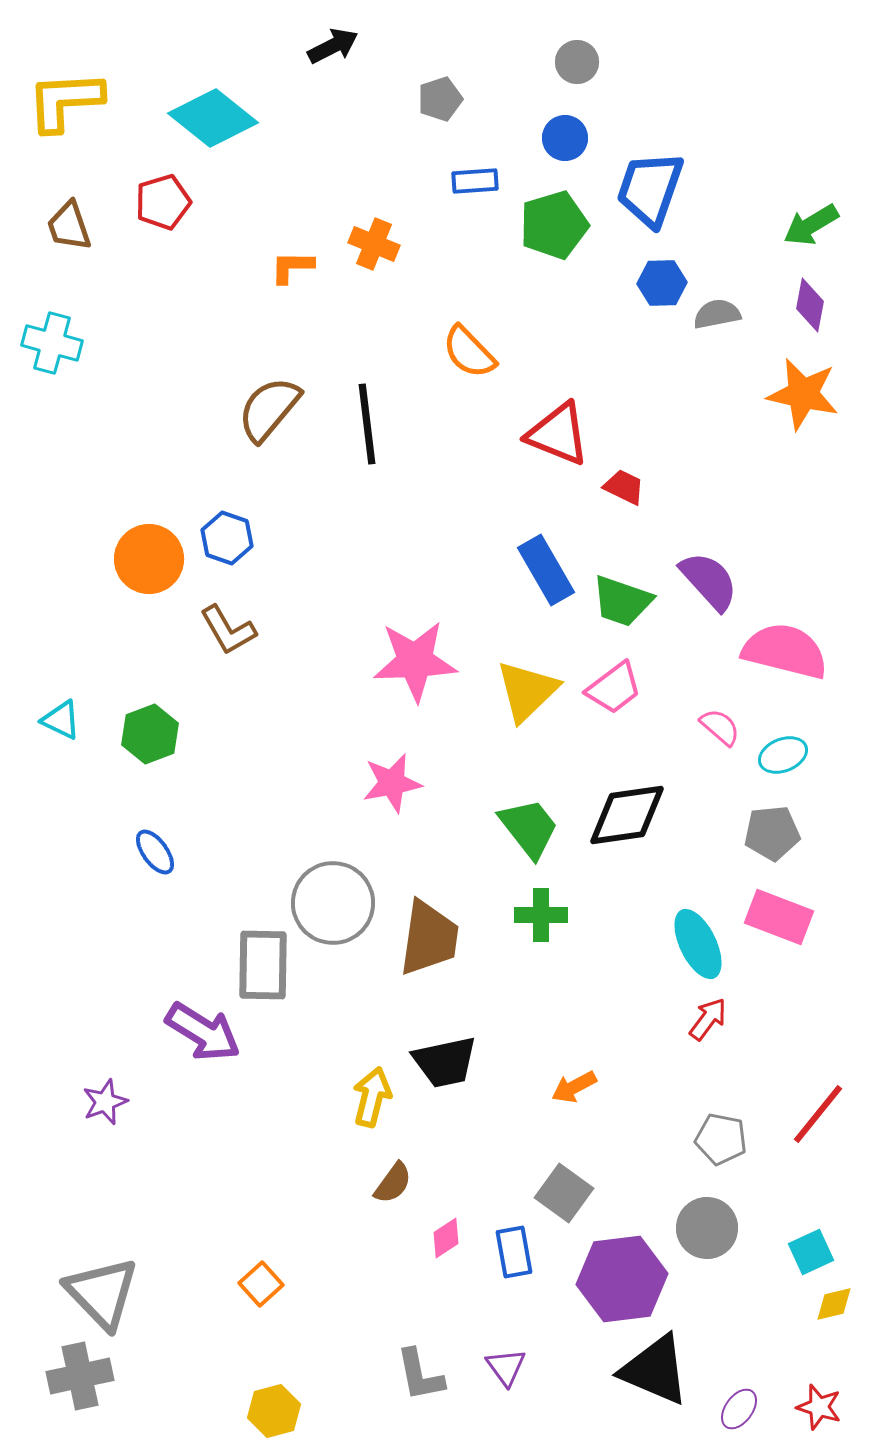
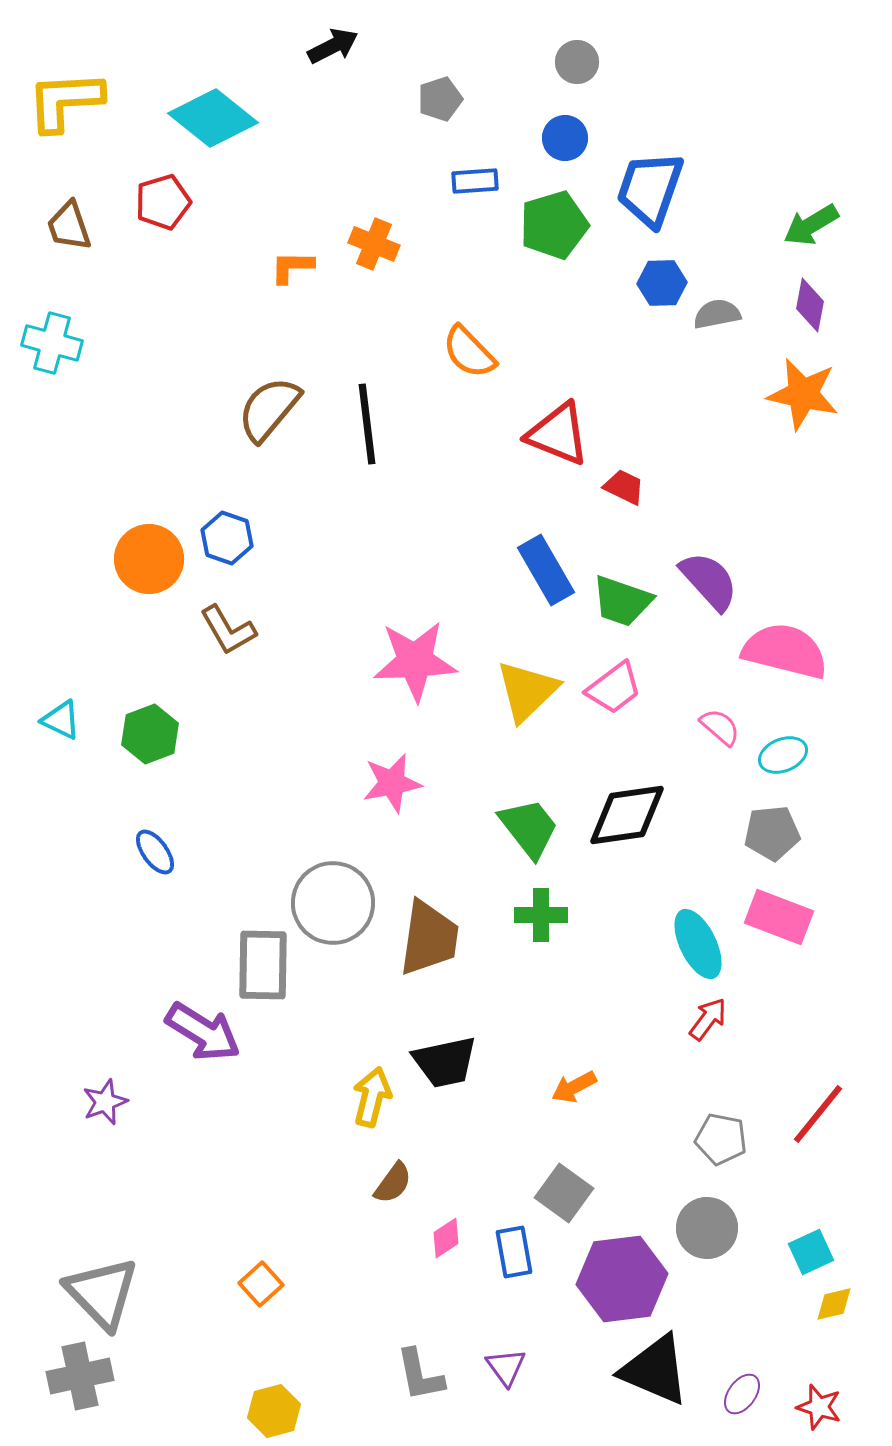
purple ellipse at (739, 1409): moved 3 px right, 15 px up
